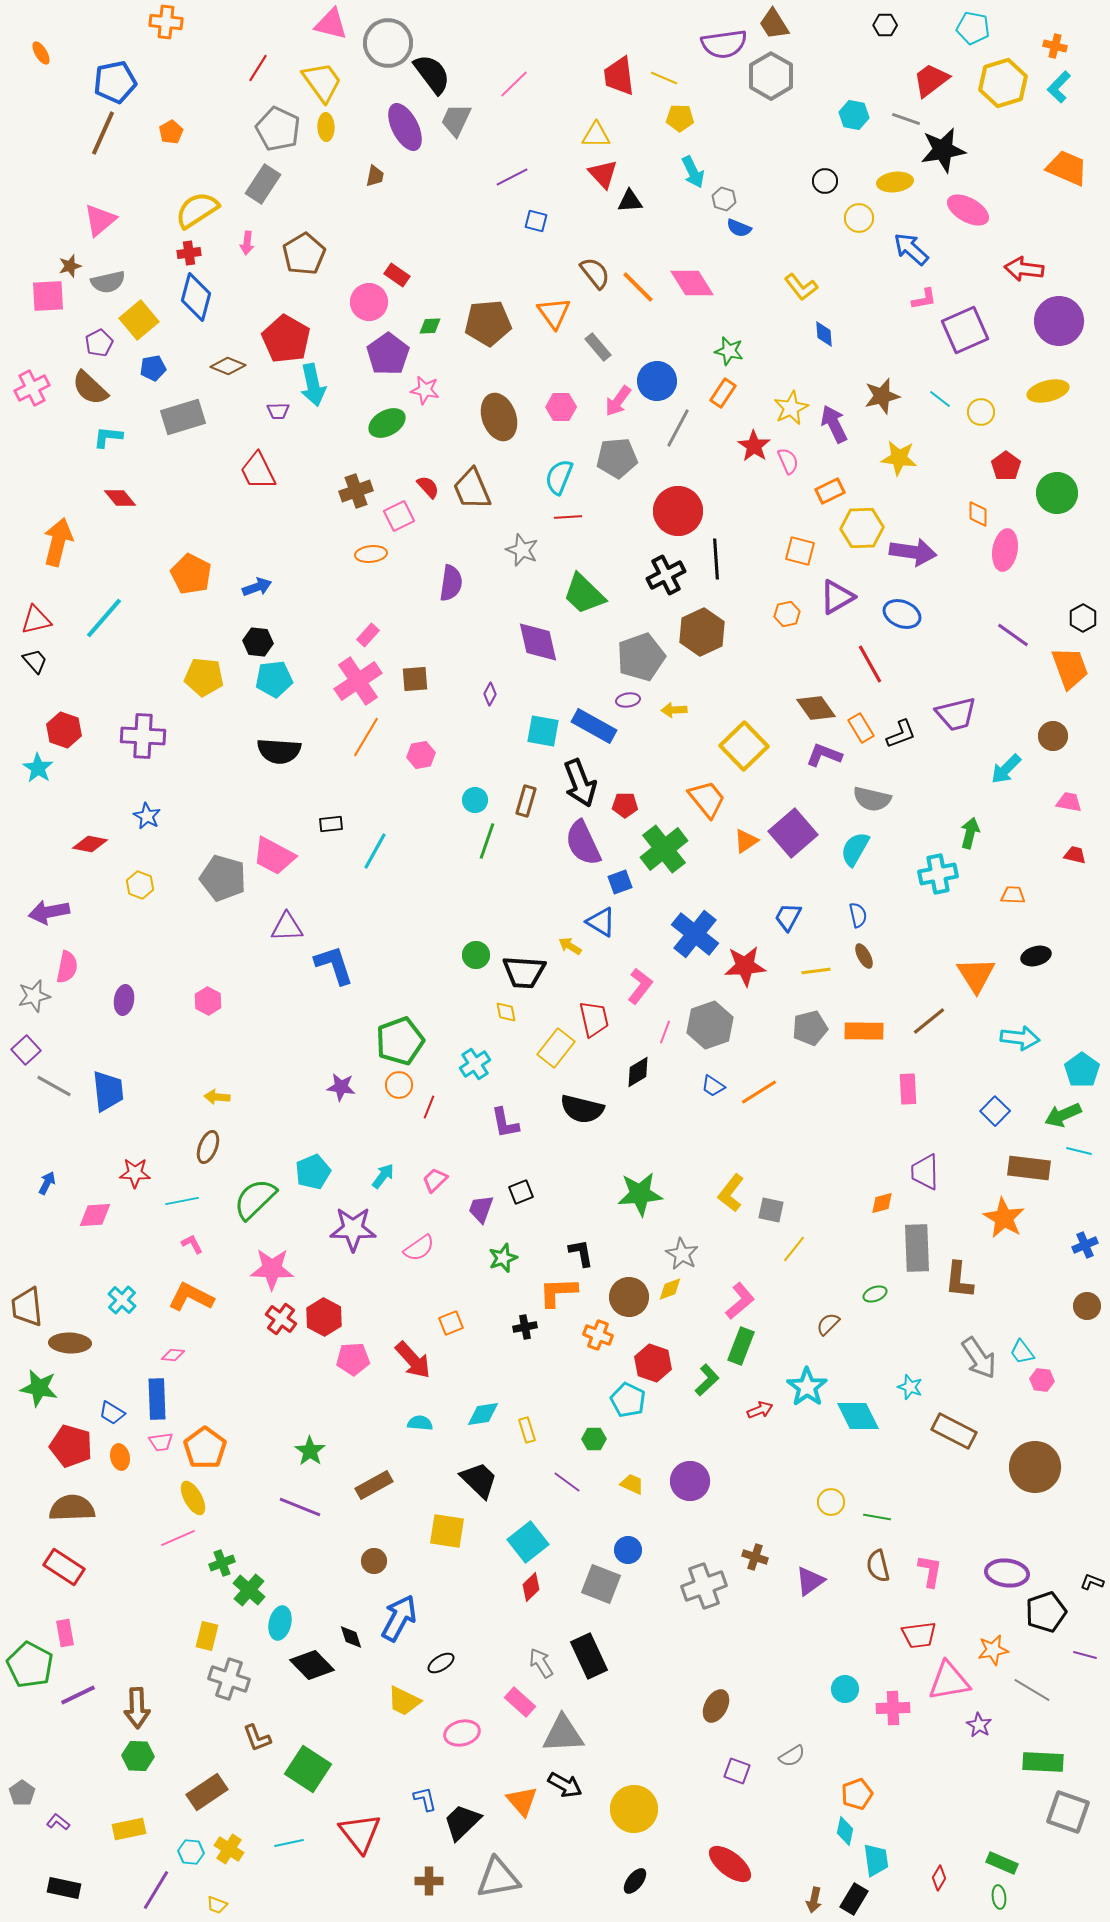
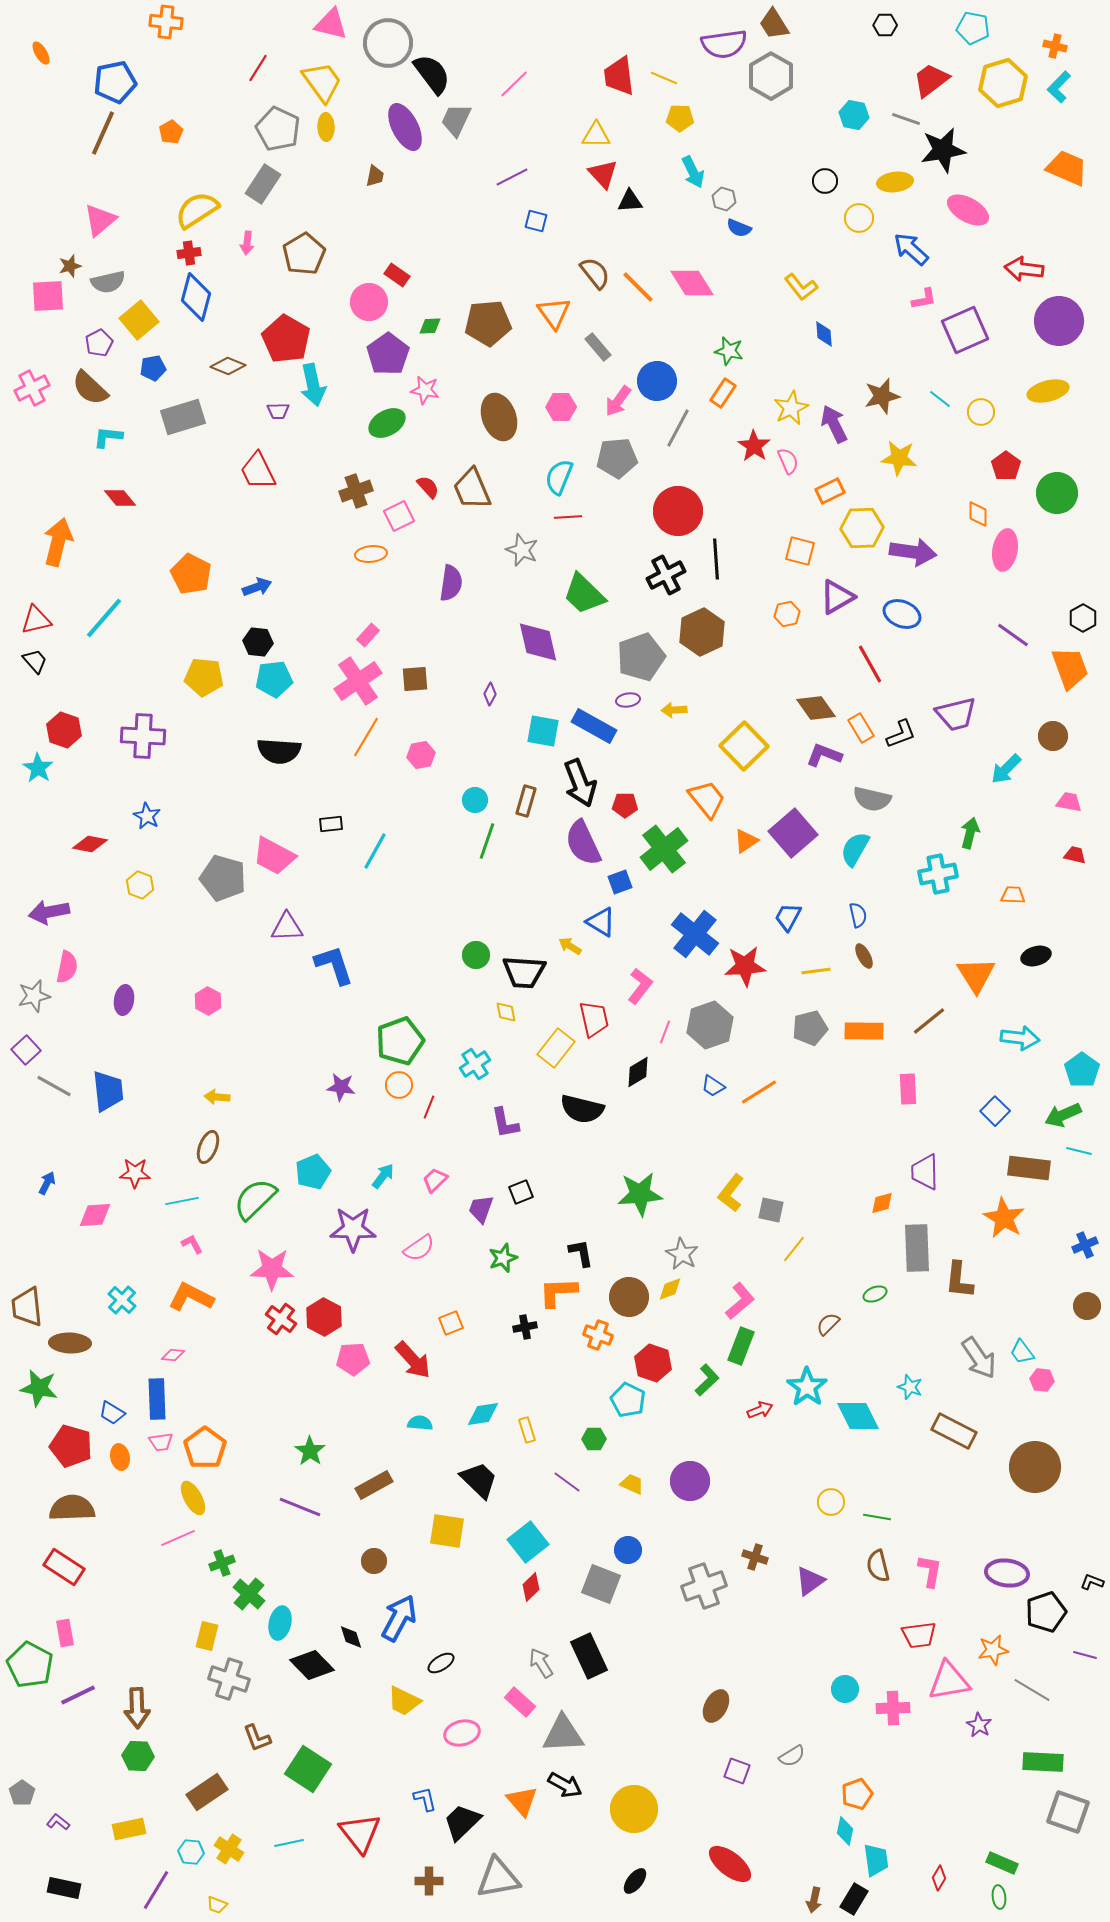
green cross at (249, 1590): moved 4 px down
